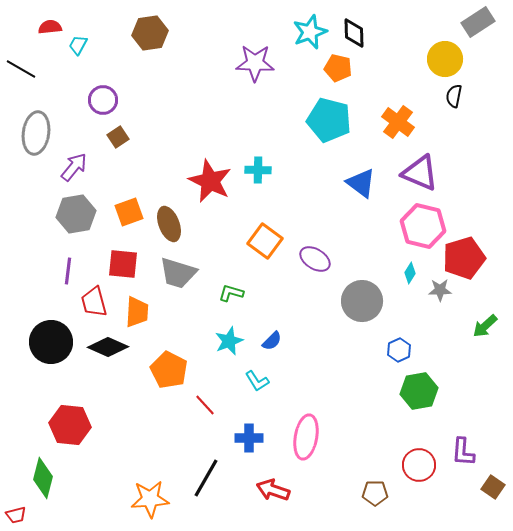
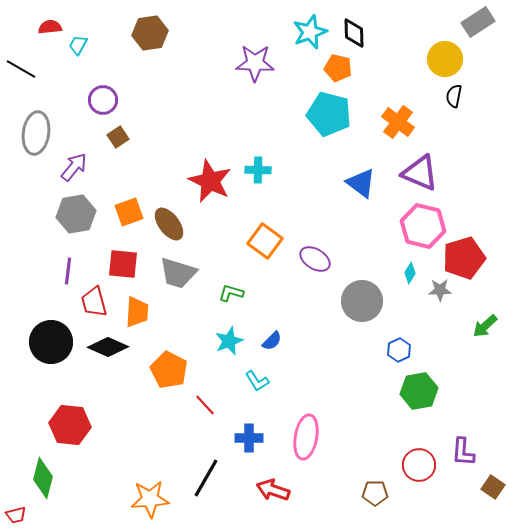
cyan pentagon at (329, 120): moved 6 px up
brown ellipse at (169, 224): rotated 16 degrees counterclockwise
